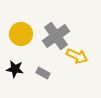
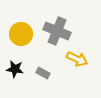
gray cross: moved 1 px right, 5 px up; rotated 32 degrees counterclockwise
yellow arrow: moved 3 px down
